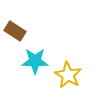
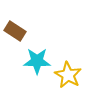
cyan star: moved 2 px right
